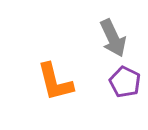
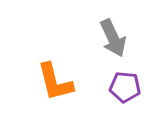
purple pentagon: moved 5 px down; rotated 20 degrees counterclockwise
